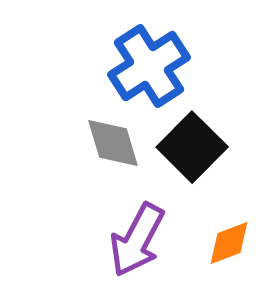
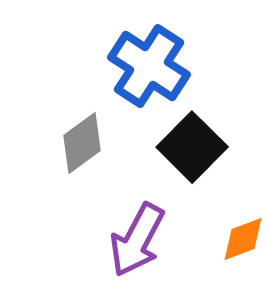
blue cross: rotated 24 degrees counterclockwise
gray diamond: moved 31 px left; rotated 70 degrees clockwise
orange diamond: moved 14 px right, 4 px up
